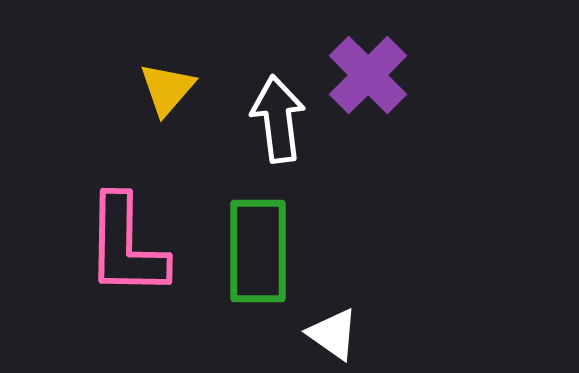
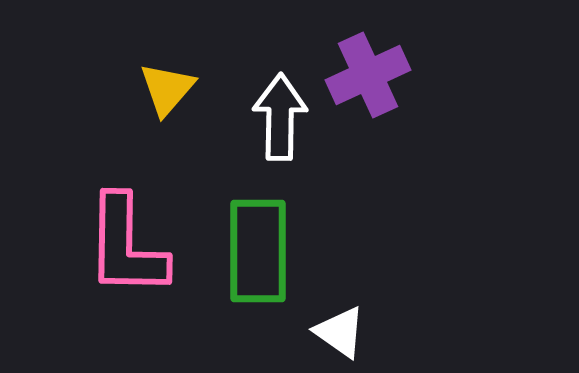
purple cross: rotated 20 degrees clockwise
white arrow: moved 2 px right, 2 px up; rotated 8 degrees clockwise
white triangle: moved 7 px right, 2 px up
